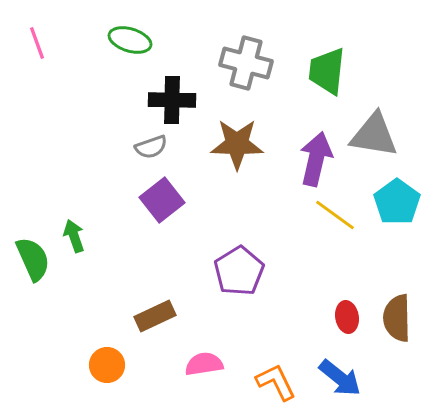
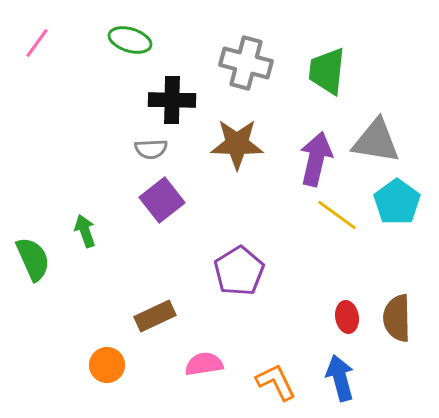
pink line: rotated 56 degrees clockwise
gray triangle: moved 2 px right, 6 px down
gray semicircle: moved 2 px down; rotated 16 degrees clockwise
yellow line: moved 2 px right
green arrow: moved 11 px right, 5 px up
blue arrow: rotated 144 degrees counterclockwise
